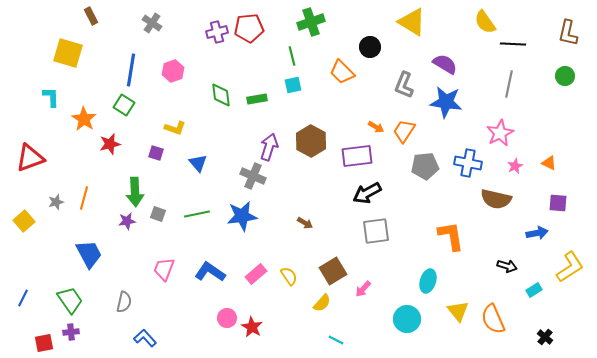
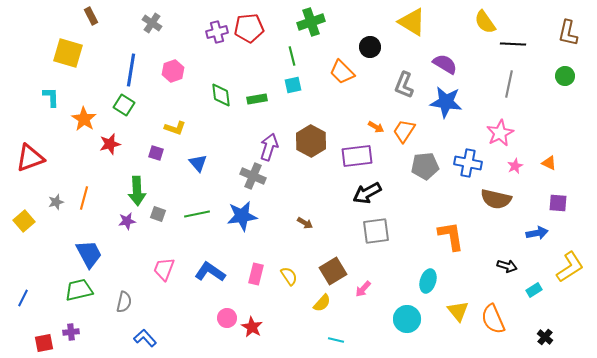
green arrow at (135, 192): moved 2 px right, 1 px up
pink rectangle at (256, 274): rotated 35 degrees counterclockwise
green trapezoid at (70, 300): moved 9 px right, 10 px up; rotated 68 degrees counterclockwise
cyan line at (336, 340): rotated 14 degrees counterclockwise
